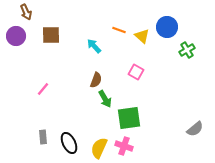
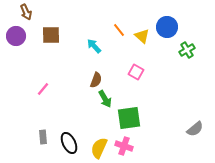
orange line: rotated 32 degrees clockwise
